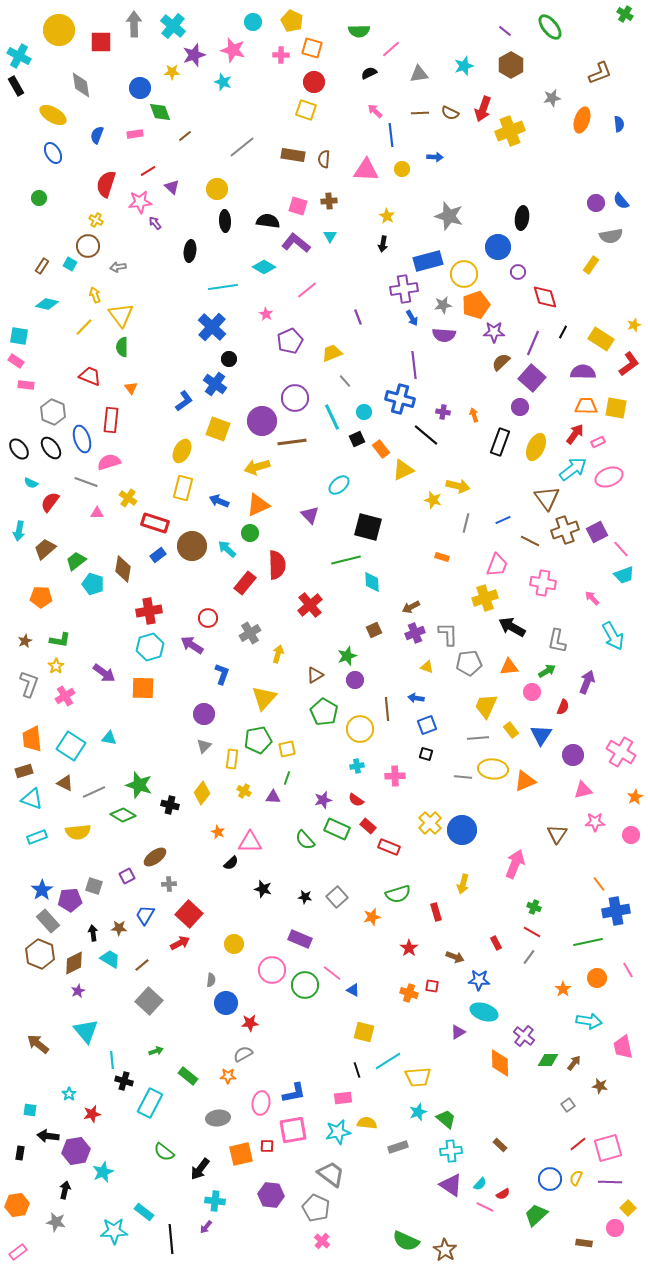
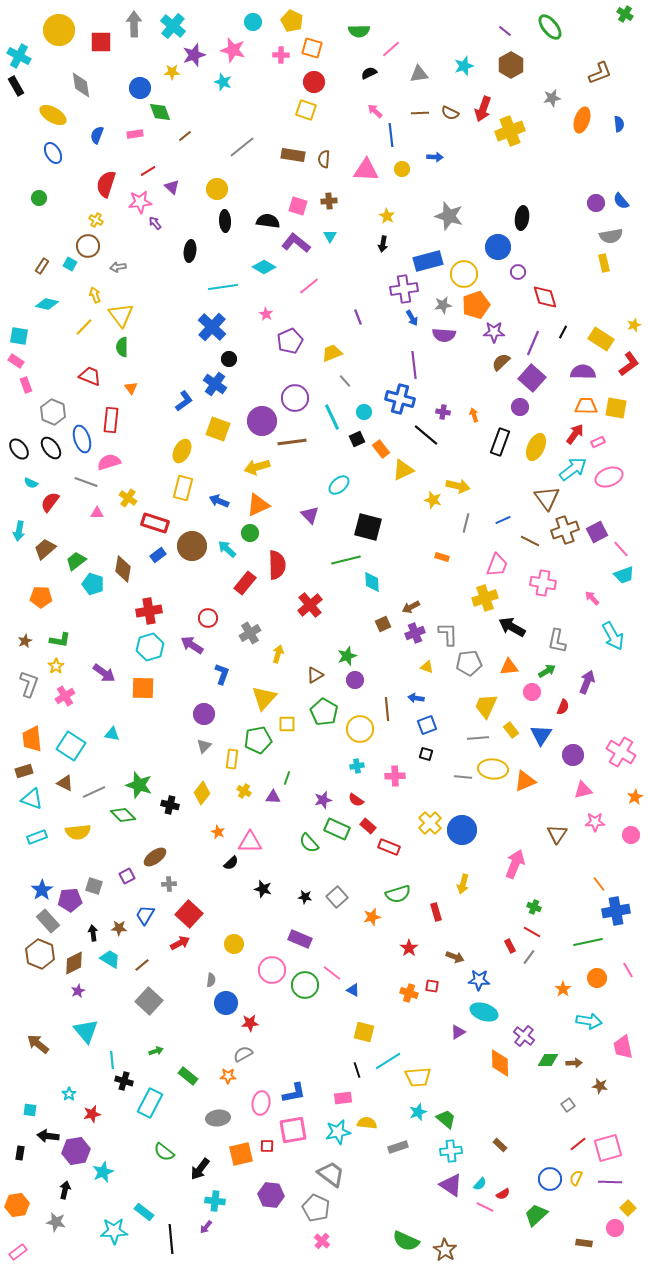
yellow rectangle at (591, 265): moved 13 px right, 2 px up; rotated 48 degrees counterclockwise
pink line at (307, 290): moved 2 px right, 4 px up
pink rectangle at (26, 385): rotated 63 degrees clockwise
brown square at (374, 630): moved 9 px right, 6 px up
cyan triangle at (109, 738): moved 3 px right, 4 px up
yellow square at (287, 749): moved 25 px up; rotated 12 degrees clockwise
green diamond at (123, 815): rotated 15 degrees clockwise
green semicircle at (305, 840): moved 4 px right, 3 px down
red rectangle at (496, 943): moved 14 px right, 3 px down
brown arrow at (574, 1063): rotated 49 degrees clockwise
